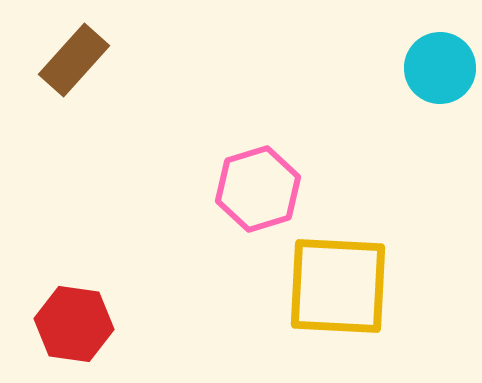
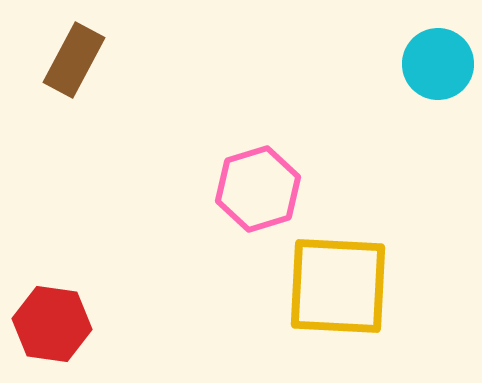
brown rectangle: rotated 14 degrees counterclockwise
cyan circle: moved 2 px left, 4 px up
red hexagon: moved 22 px left
